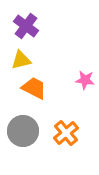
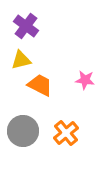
orange trapezoid: moved 6 px right, 3 px up
